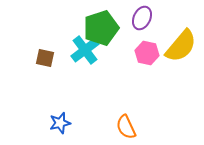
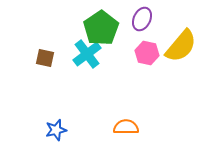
purple ellipse: moved 1 px down
green pentagon: rotated 16 degrees counterclockwise
cyan cross: moved 2 px right, 4 px down
blue star: moved 4 px left, 7 px down
orange semicircle: rotated 115 degrees clockwise
